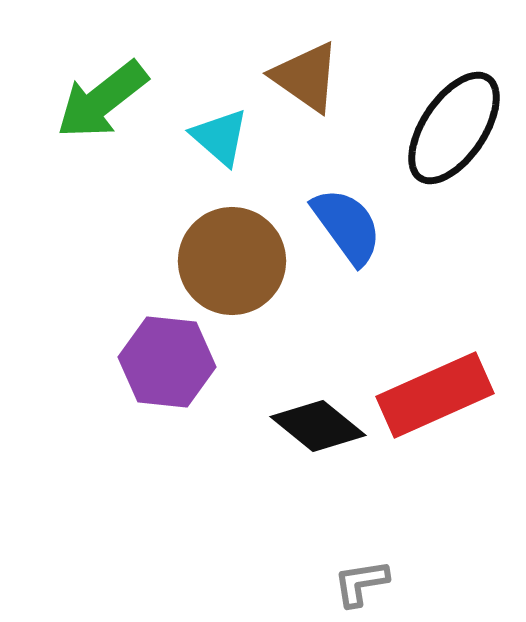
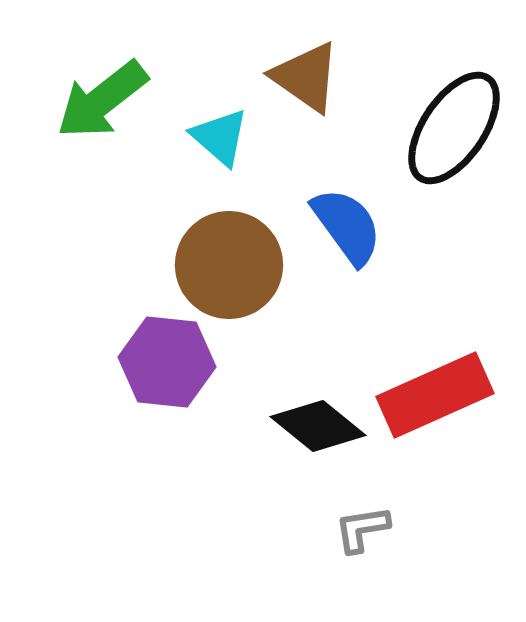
brown circle: moved 3 px left, 4 px down
gray L-shape: moved 1 px right, 54 px up
